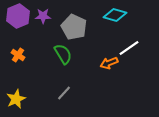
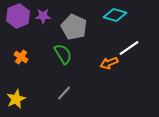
orange cross: moved 3 px right, 2 px down
